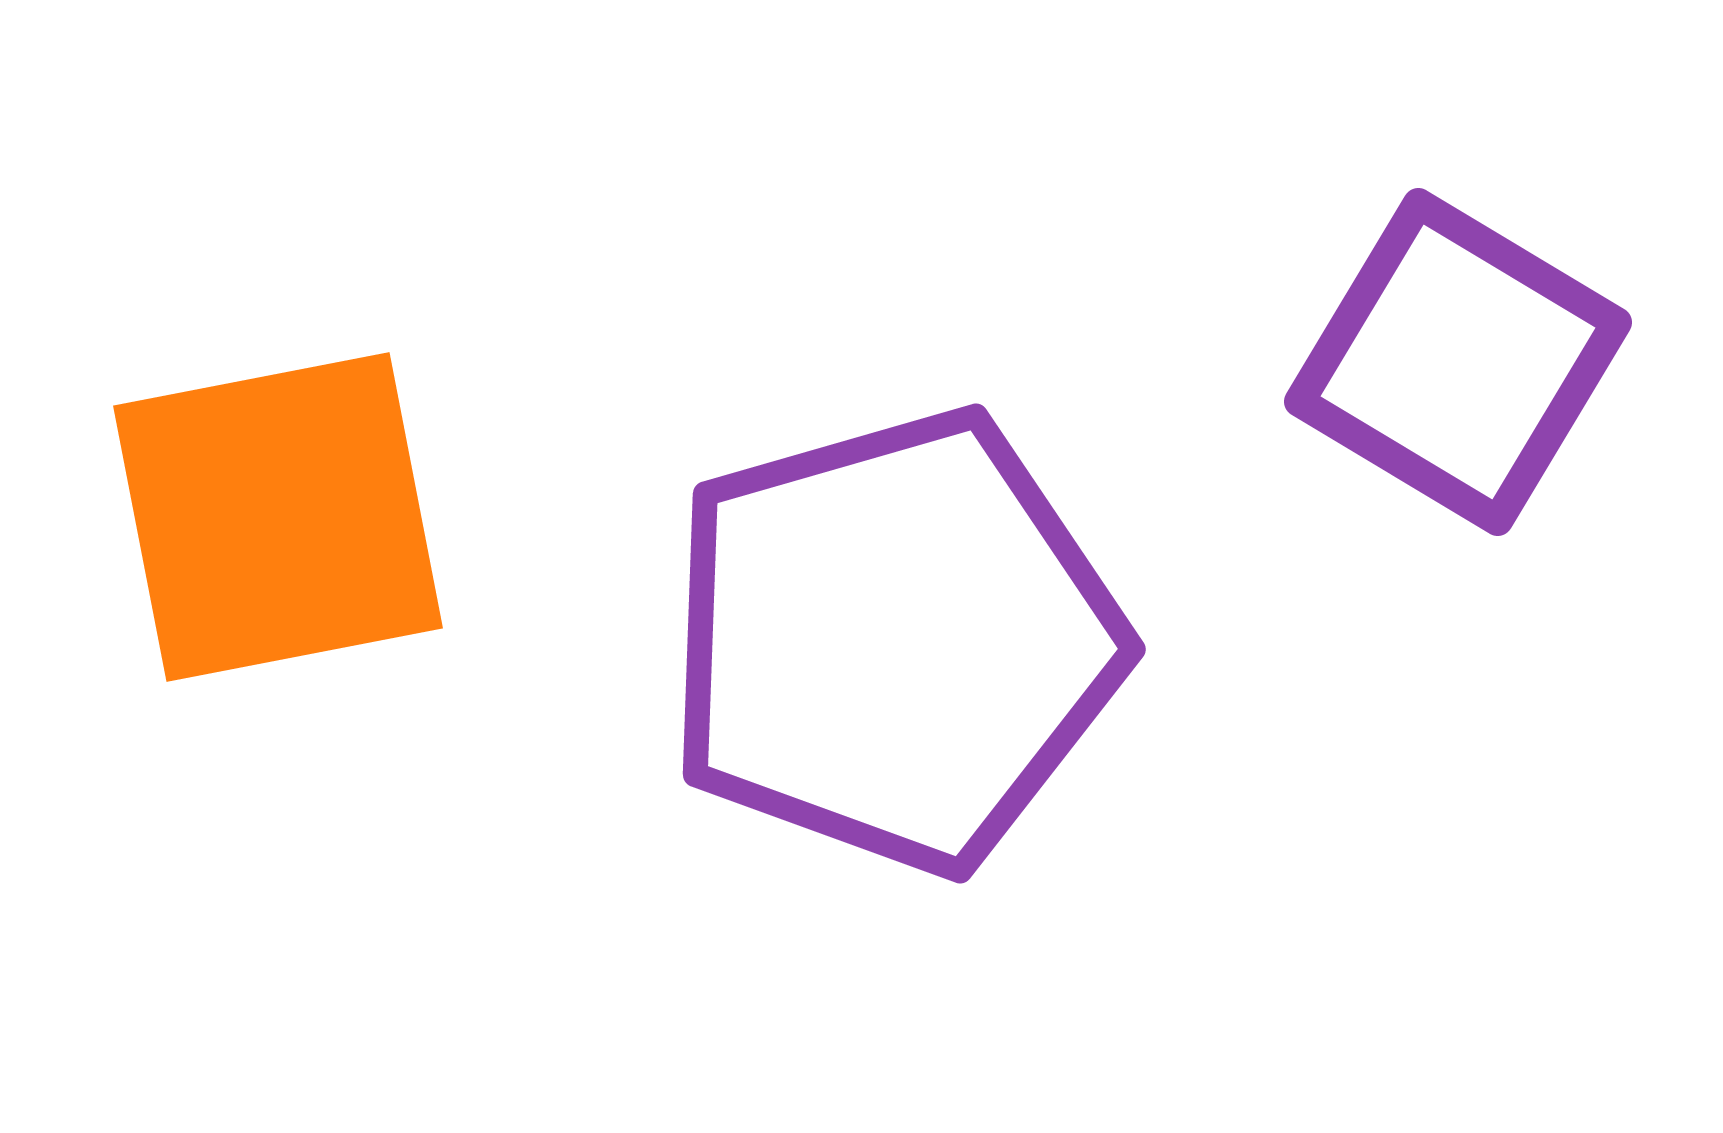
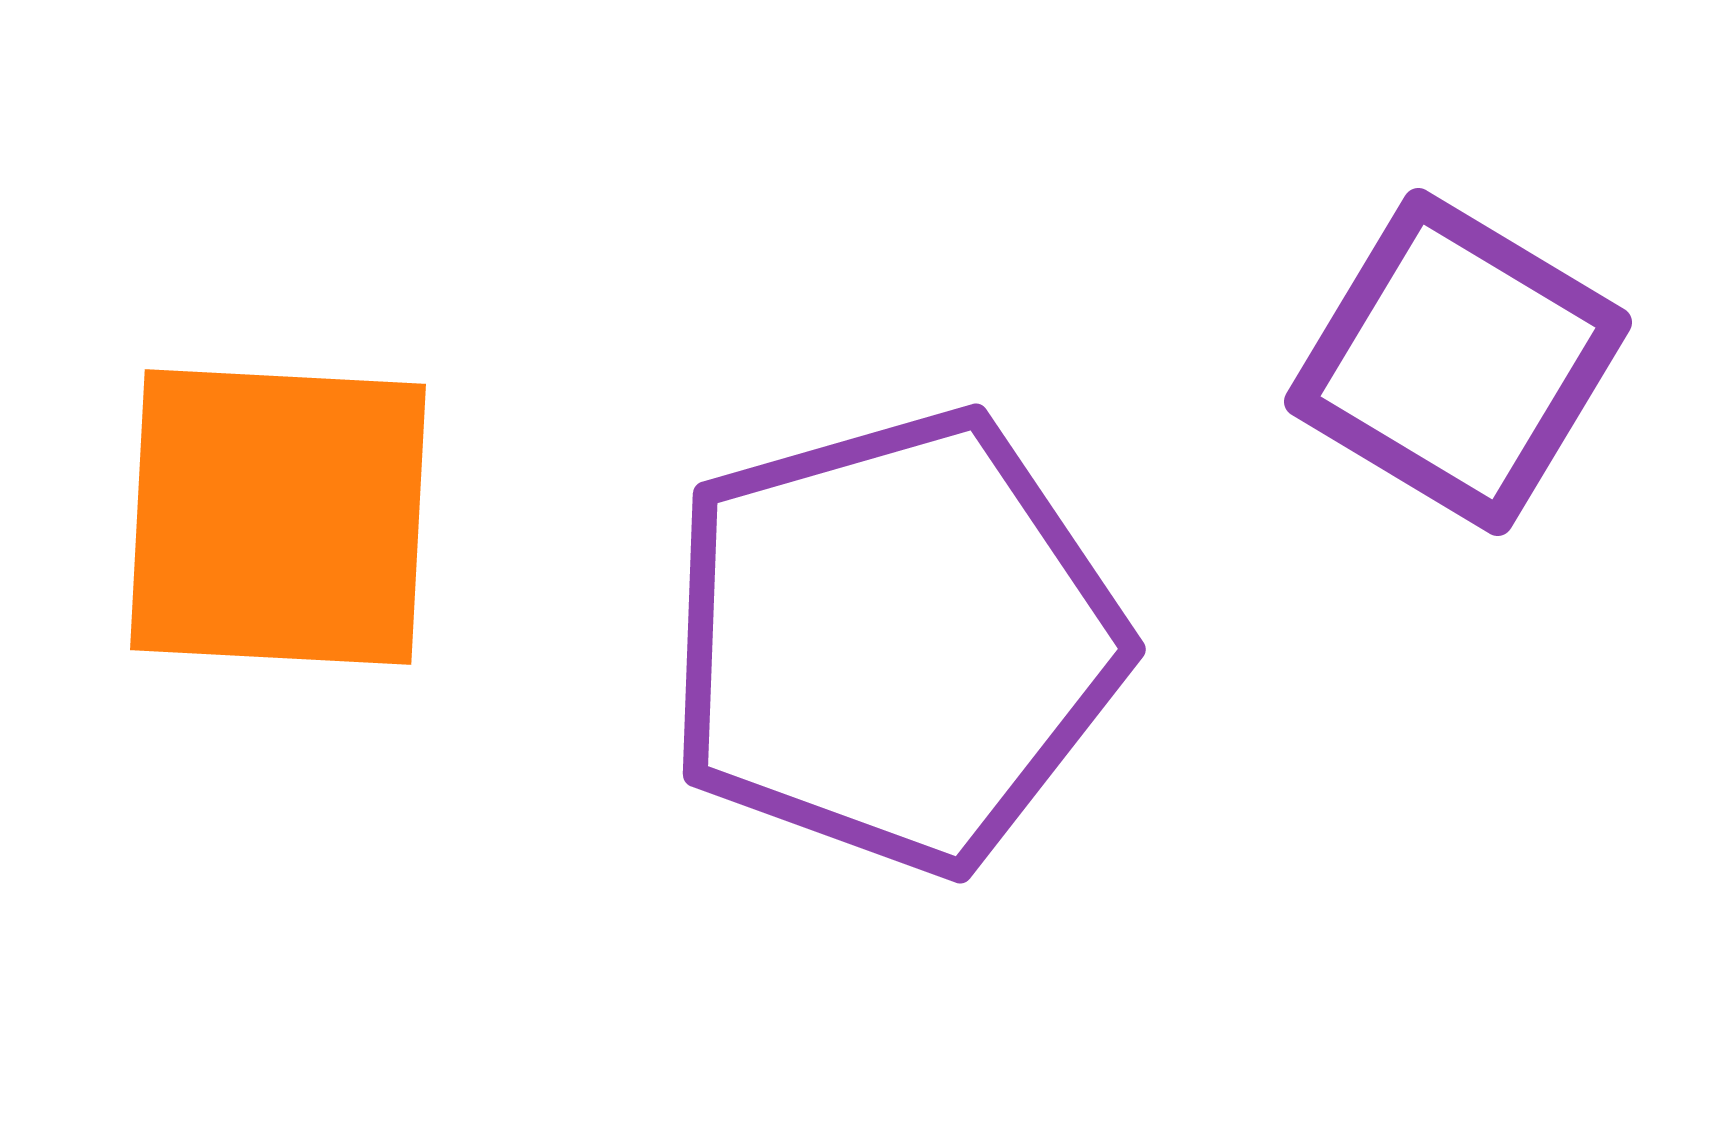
orange square: rotated 14 degrees clockwise
